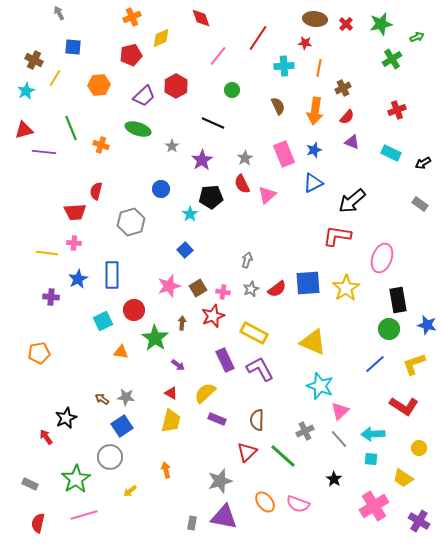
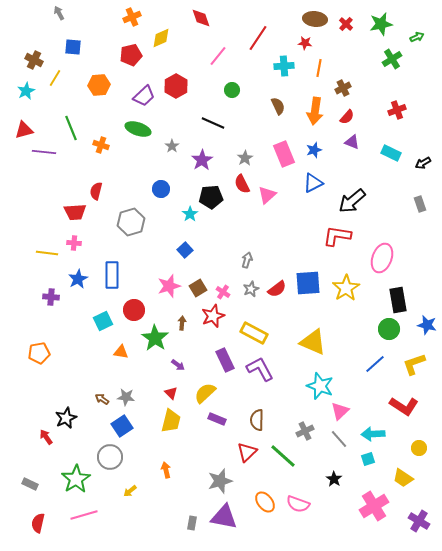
gray rectangle at (420, 204): rotated 35 degrees clockwise
pink cross at (223, 292): rotated 24 degrees clockwise
red triangle at (171, 393): rotated 16 degrees clockwise
cyan square at (371, 459): moved 3 px left; rotated 24 degrees counterclockwise
